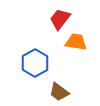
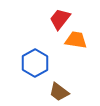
orange trapezoid: moved 2 px up
